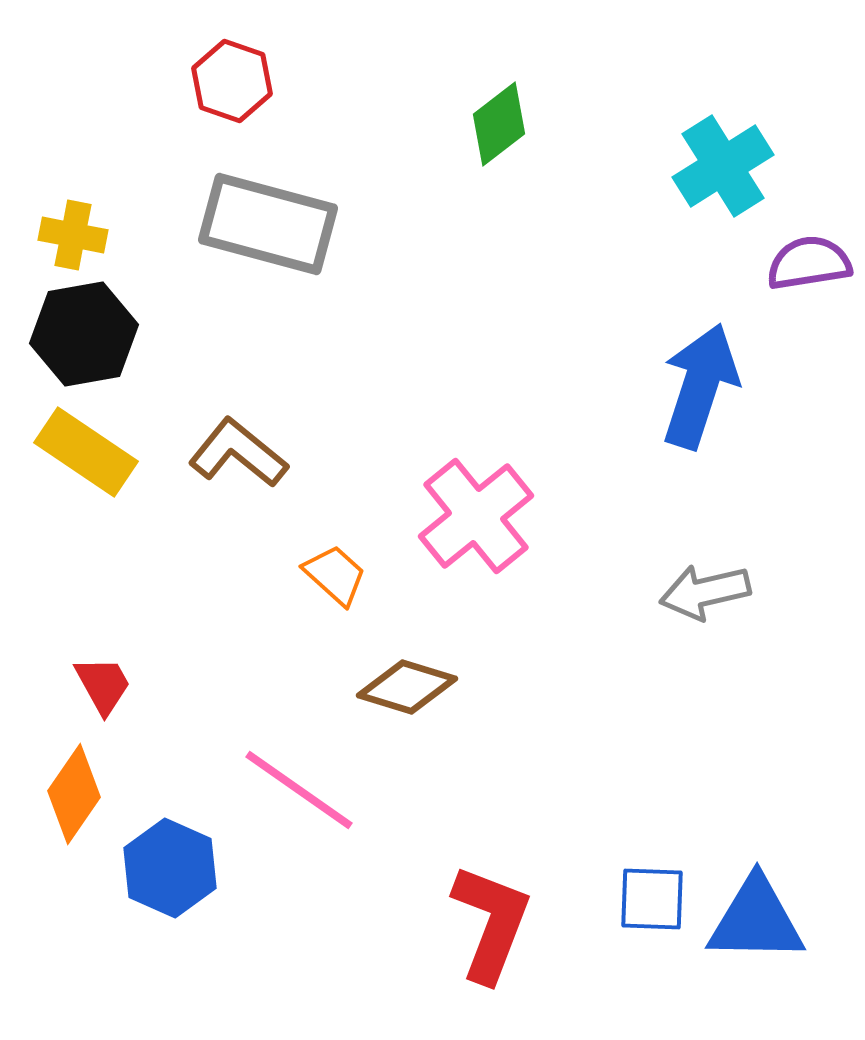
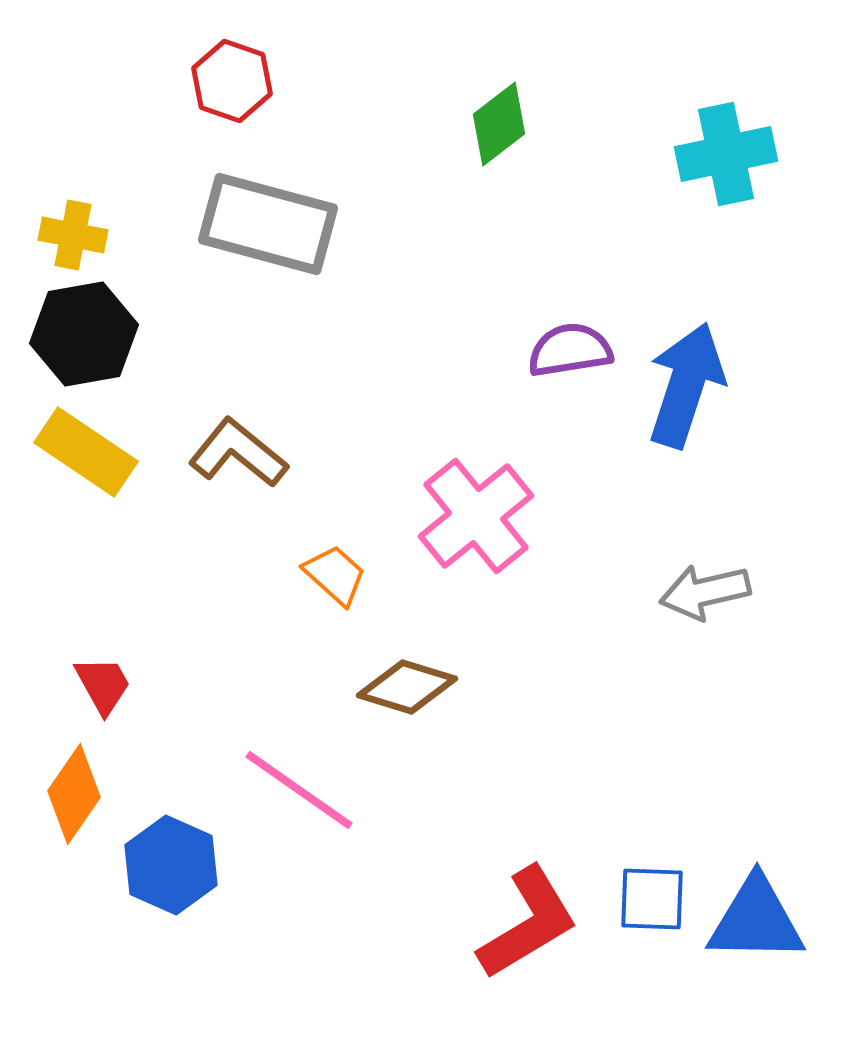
cyan cross: moved 3 px right, 12 px up; rotated 20 degrees clockwise
purple semicircle: moved 239 px left, 87 px down
blue arrow: moved 14 px left, 1 px up
blue hexagon: moved 1 px right, 3 px up
red L-shape: moved 37 px right; rotated 38 degrees clockwise
